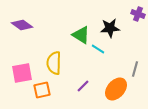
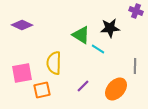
purple cross: moved 2 px left, 3 px up
purple diamond: rotated 10 degrees counterclockwise
gray line: moved 3 px up; rotated 14 degrees counterclockwise
